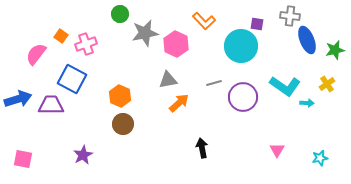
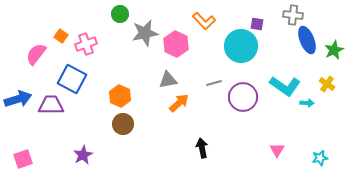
gray cross: moved 3 px right, 1 px up
green star: moved 1 px left; rotated 12 degrees counterclockwise
yellow cross: rotated 21 degrees counterclockwise
pink square: rotated 30 degrees counterclockwise
